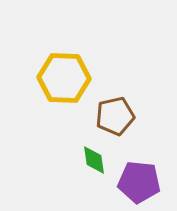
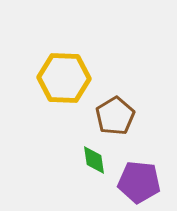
brown pentagon: rotated 18 degrees counterclockwise
